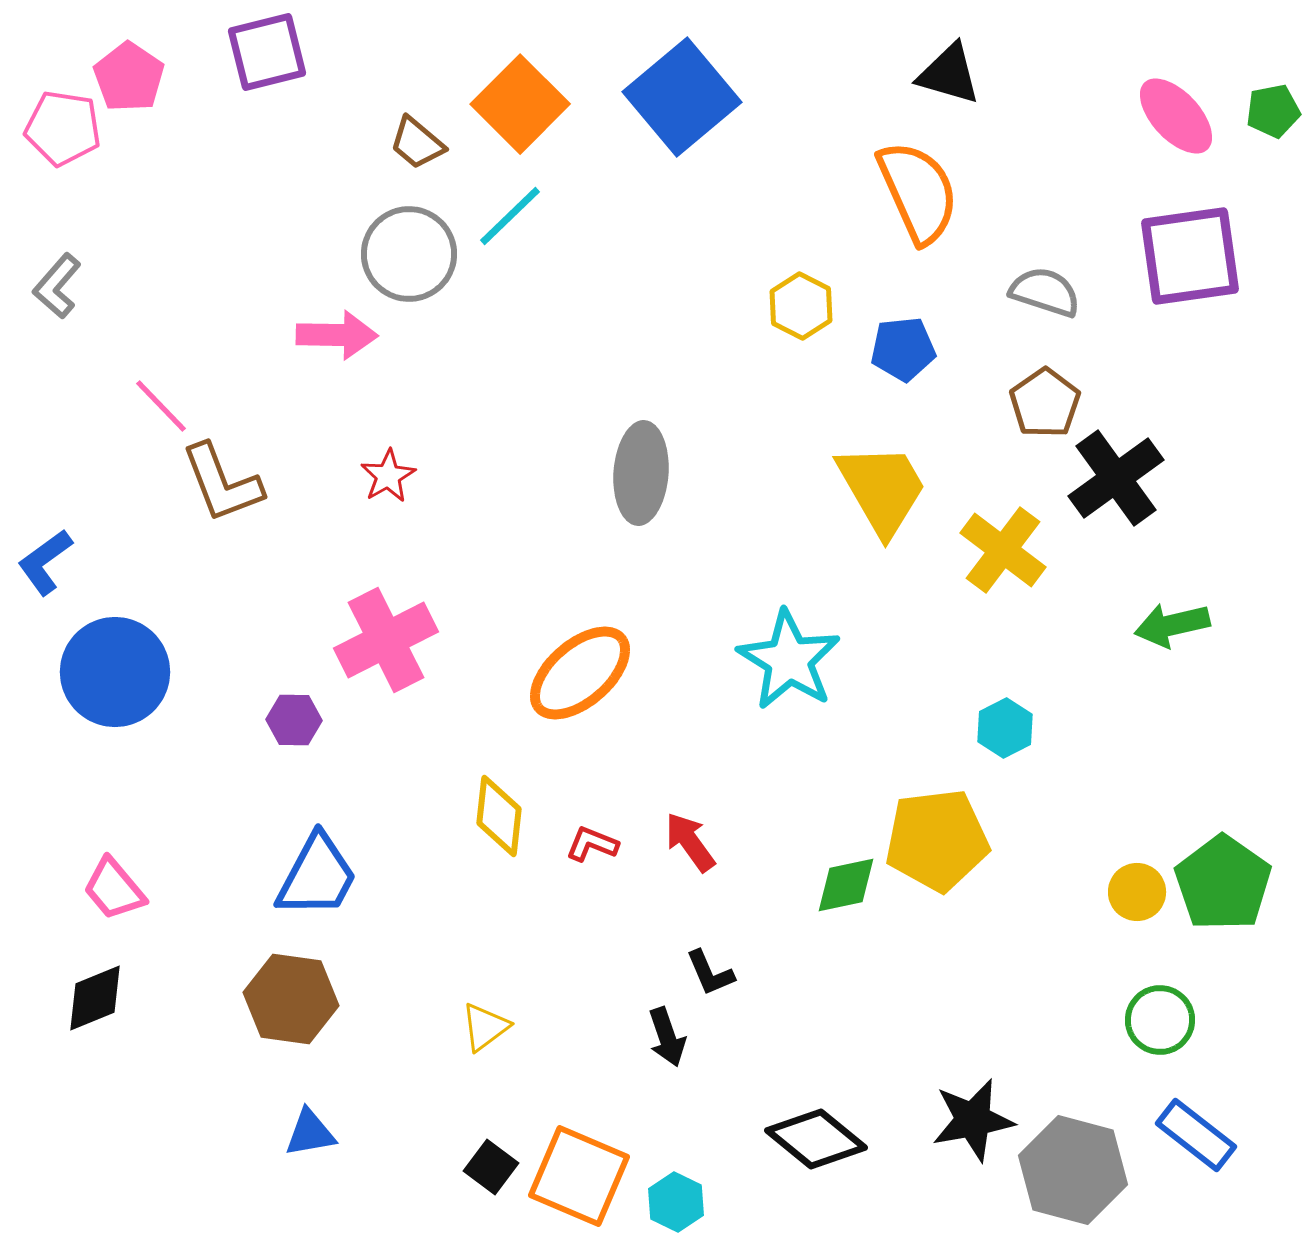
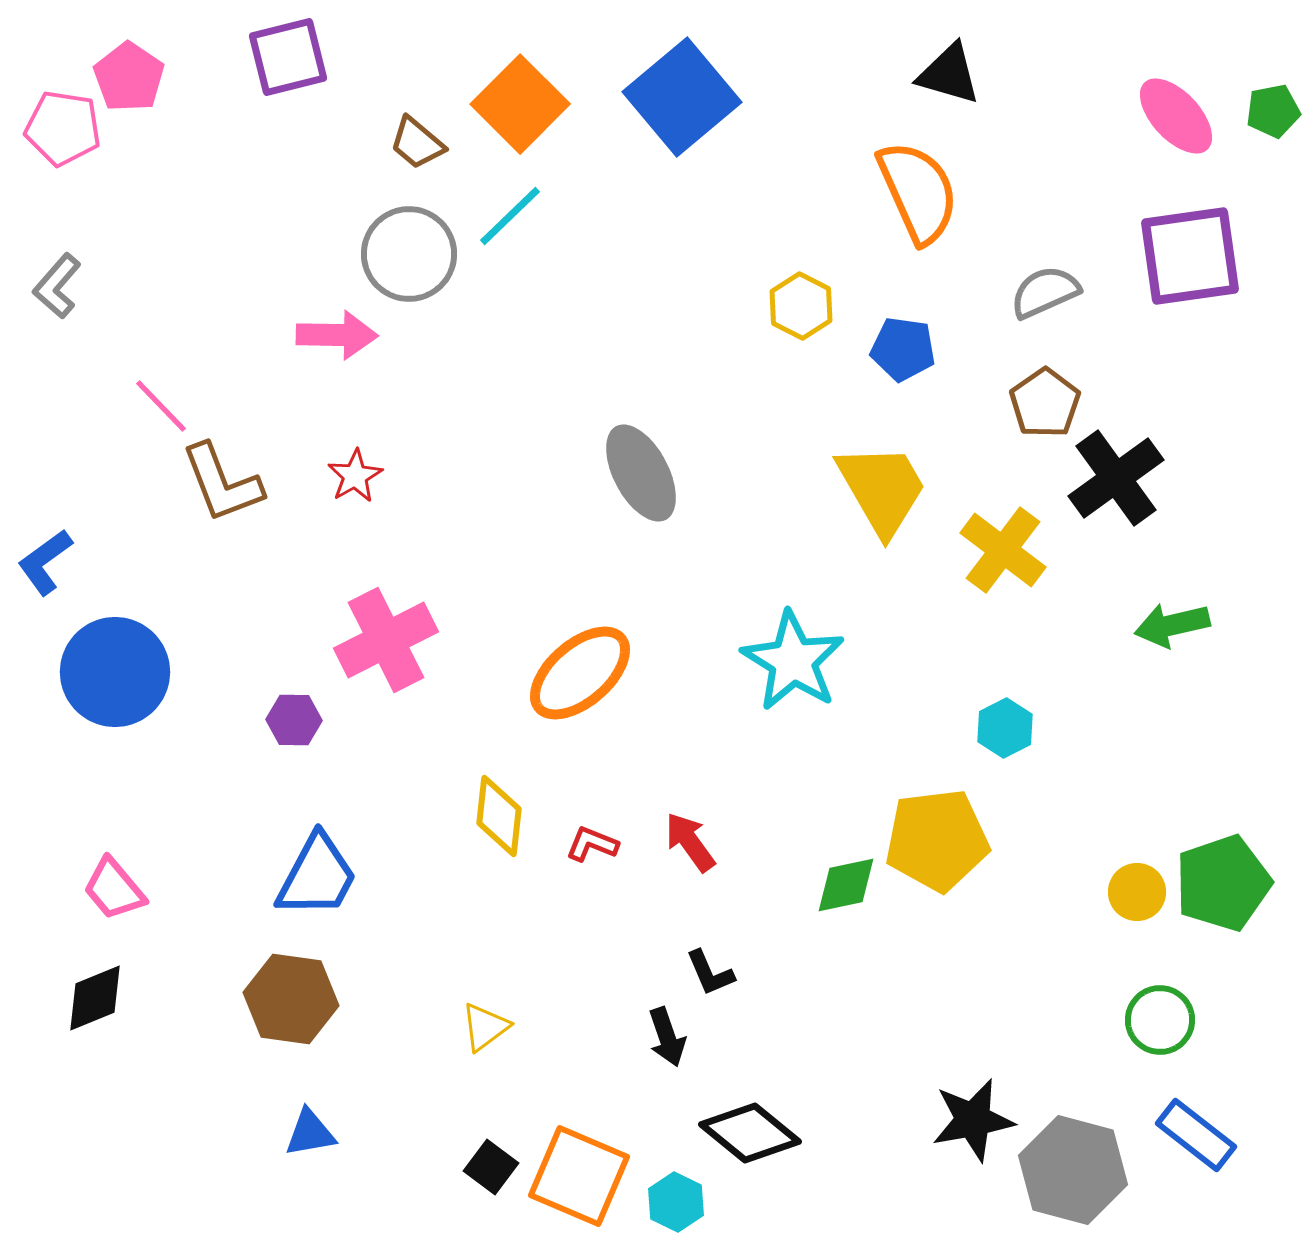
purple square at (267, 52): moved 21 px right, 5 px down
gray semicircle at (1045, 292): rotated 42 degrees counterclockwise
blue pentagon at (903, 349): rotated 14 degrees clockwise
gray ellipse at (641, 473): rotated 32 degrees counterclockwise
red star at (388, 476): moved 33 px left
cyan star at (789, 660): moved 4 px right, 1 px down
green pentagon at (1223, 883): rotated 18 degrees clockwise
black diamond at (816, 1139): moved 66 px left, 6 px up
